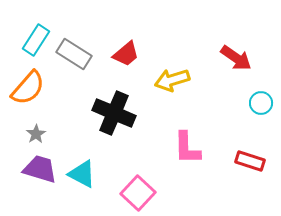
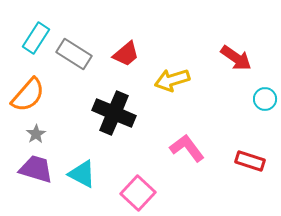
cyan rectangle: moved 2 px up
orange semicircle: moved 7 px down
cyan circle: moved 4 px right, 4 px up
pink L-shape: rotated 144 degrees clockwise
purple trapezoid: moved 4 px left
